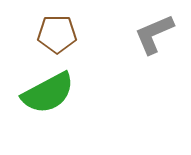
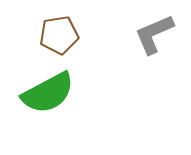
brown pentagon: moved 2 px right, 1 px down; rotated 9 degrees counterclockwise
